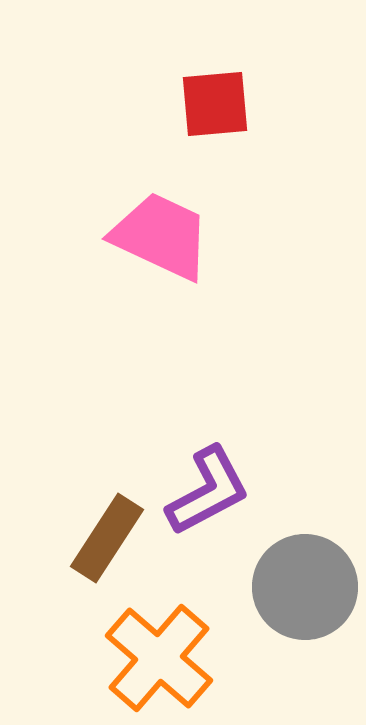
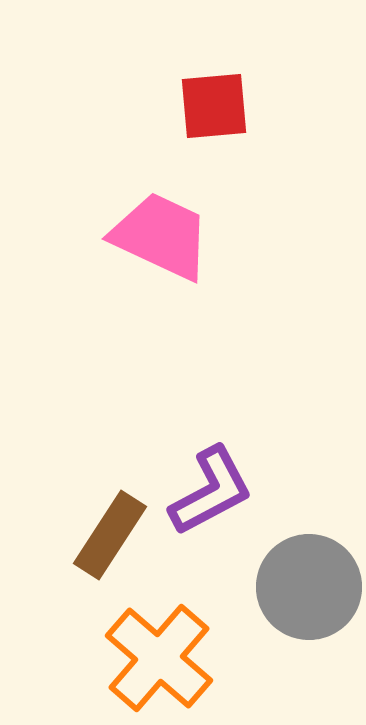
red square: moved 1 px left, 2 px down
purple L-shape: moved 3 px right
brown rectangle: moved 3 px right, 3 px up
gray circle: moved 4 px right
